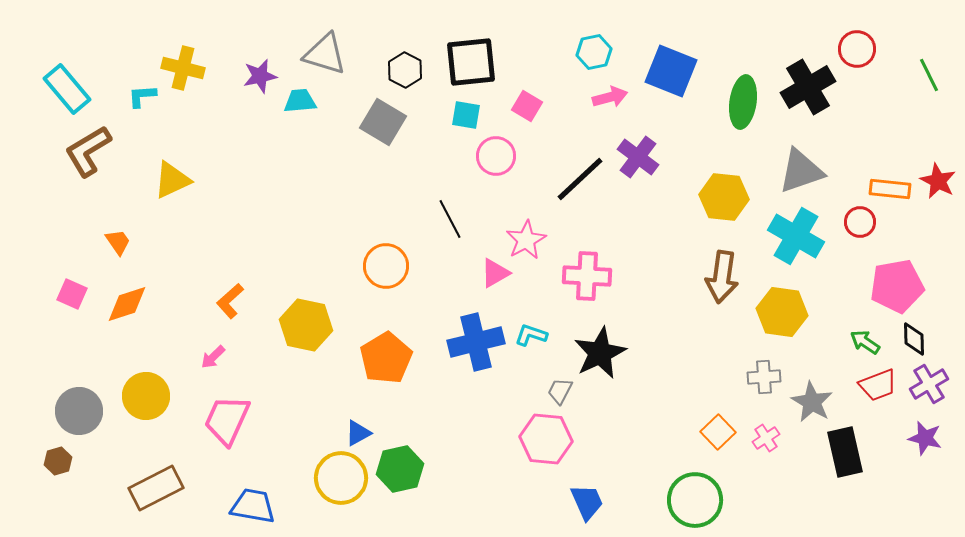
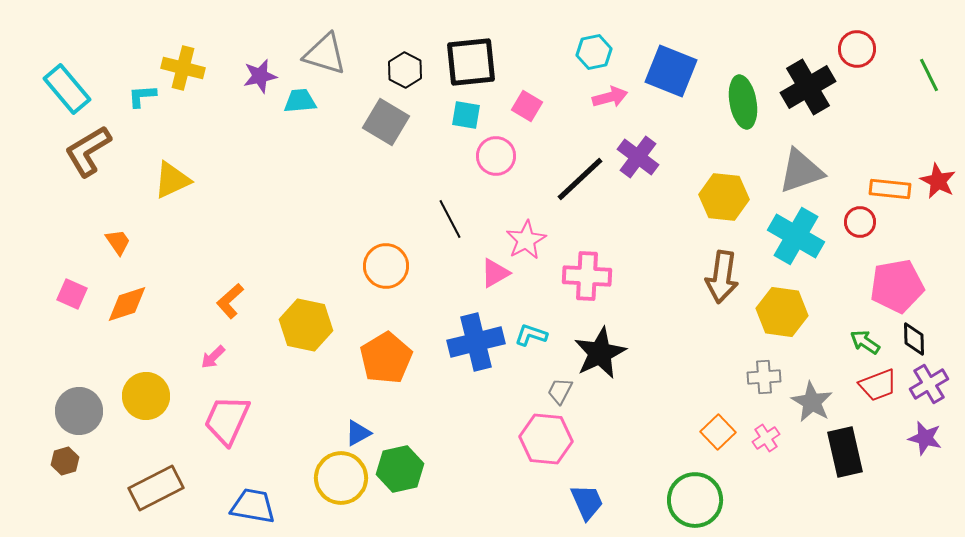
green ellipse at (743, 102): rotated 18 degrees counterclockwise
gray square at (383, 122): moved 3 px right
brown hexagon at (58, 461): moved 7 px right
